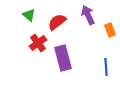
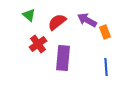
purple arrow: moved 1 px left, 5 px down; rotated 36 degrees counterclockwise
orange rectangle: moved 5 px left, 2 px down
red cross: moved 1 px down
purple rectangle: rotated 20 degrees clockwise
